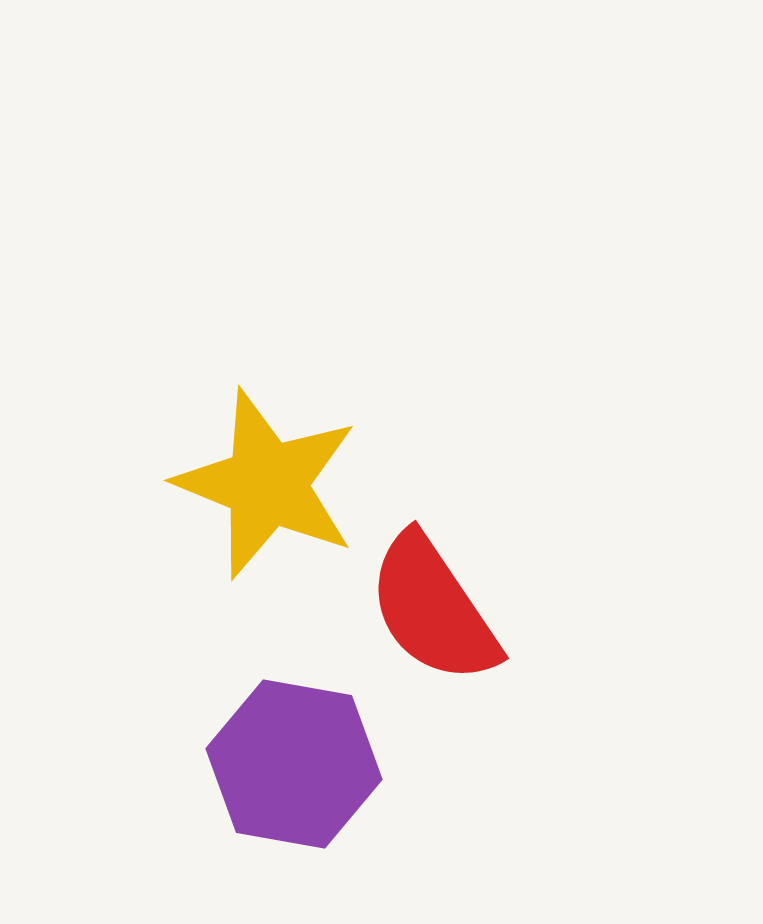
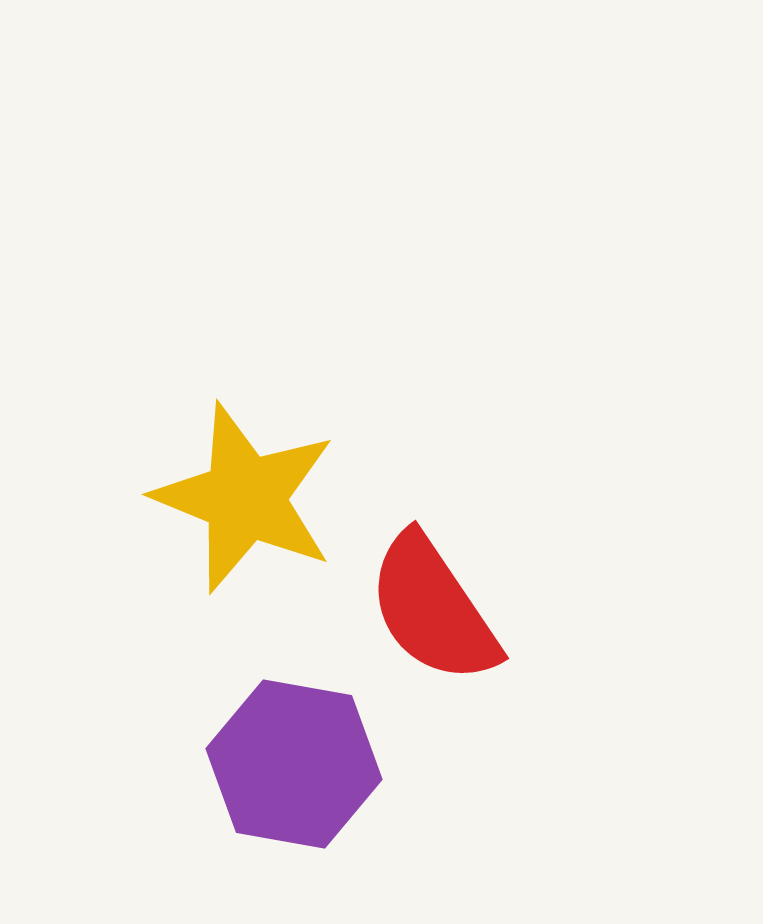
yellow star: moved 22 px left, 14 px down
